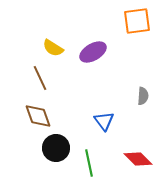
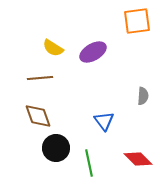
brown line: rotated 70 degrees counterclockwise
